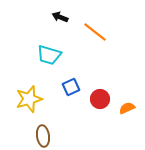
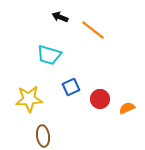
orange line: moved 2 px left, 2 px up
yellow star: rotated 12 degrees clockwise
